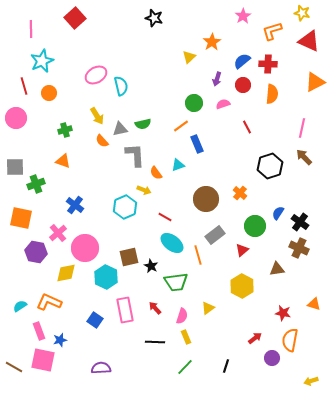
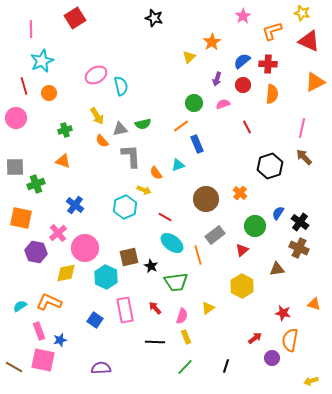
red square at (75, 18): rotated 10 degrees clockwise
gray L-shape at (135, 155): moved 4 px left, 1 px down
